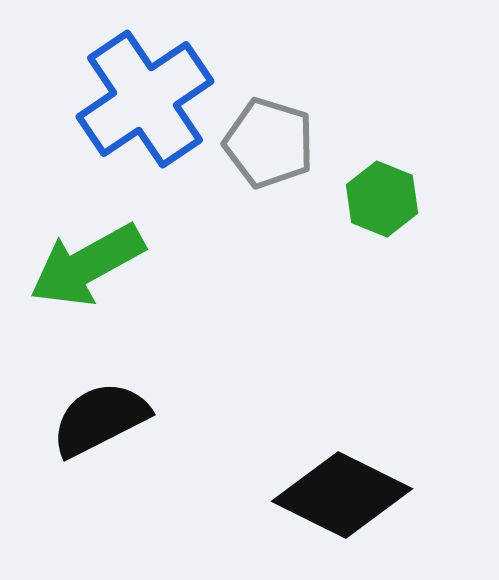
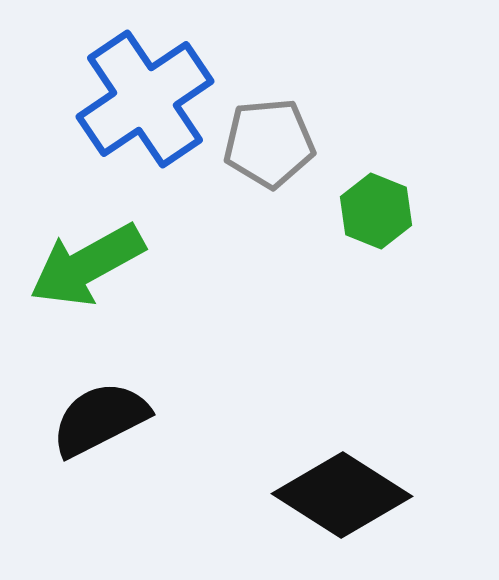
gray pentagon: rotated 22 degrees counterclockwise
green hexagon: moved 6 px left, 12 px down
black diamond: rotated 6 degrees clockwise
